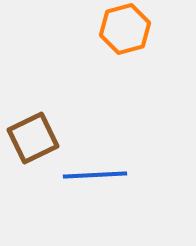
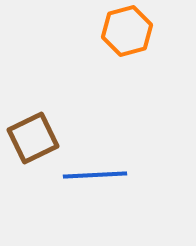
orange hexagon: moved 2 px right, 2 px down
